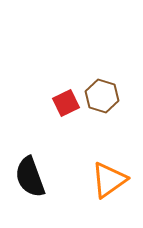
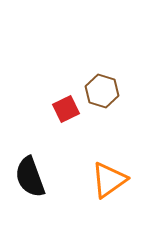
brown hexagon: moved 5 px up
red square: moved 6 px down
